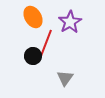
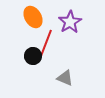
gray triangle: rotated 42 degrees counterclockwise
